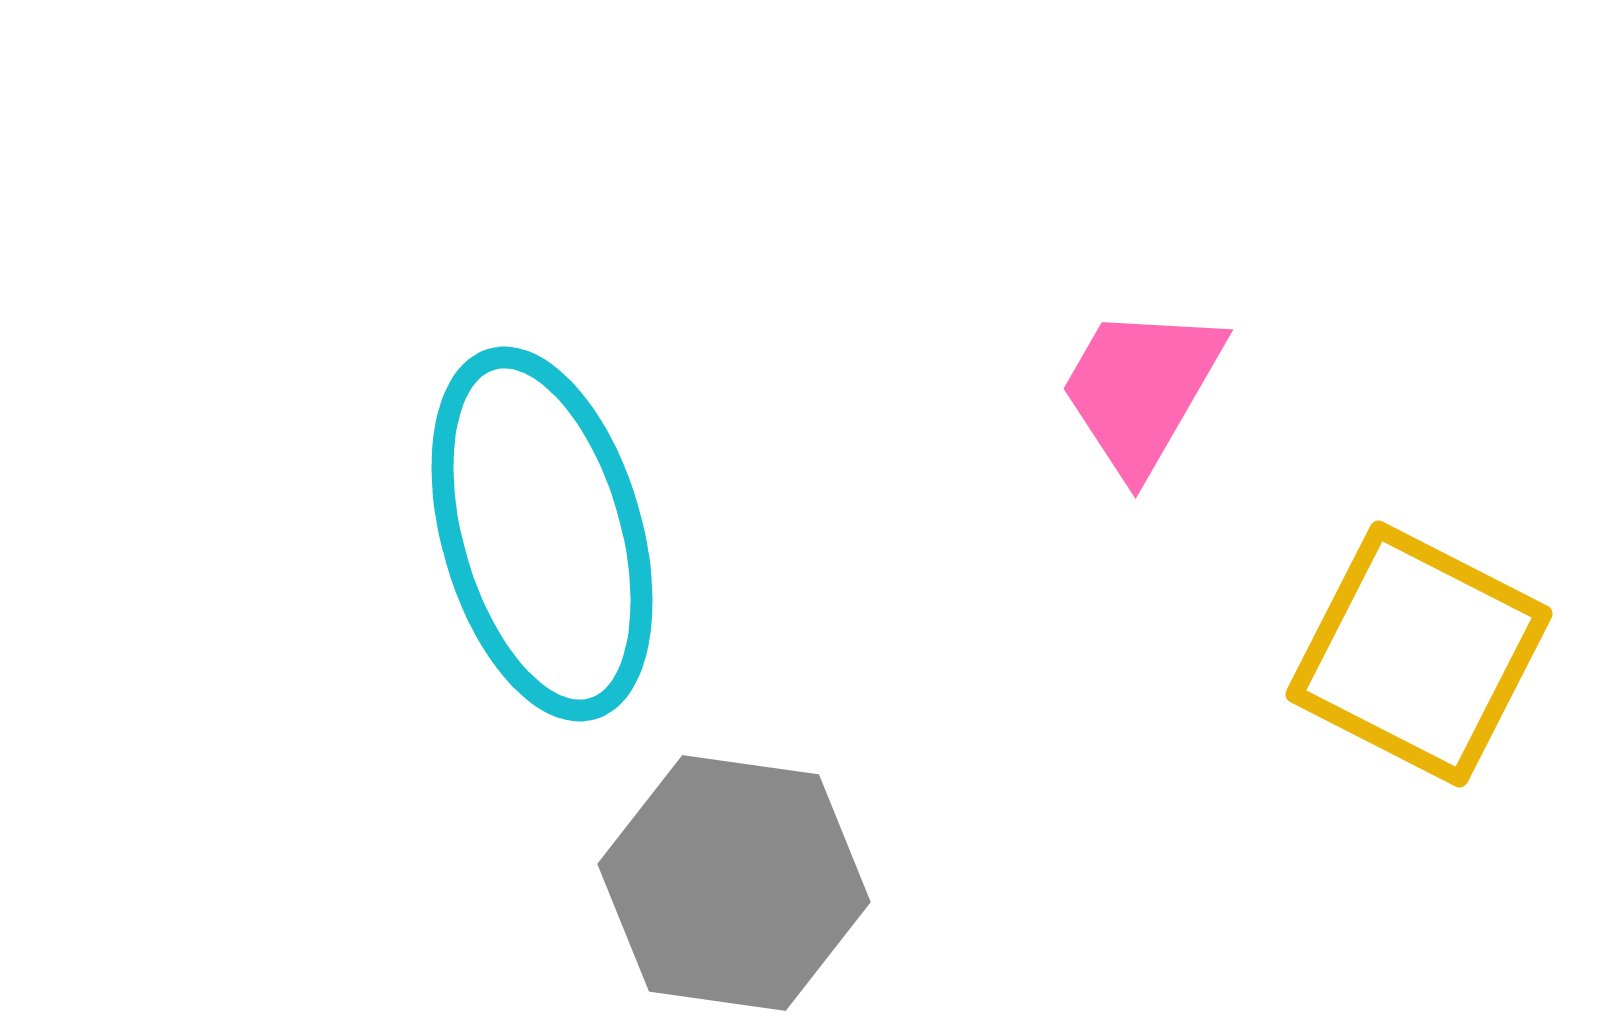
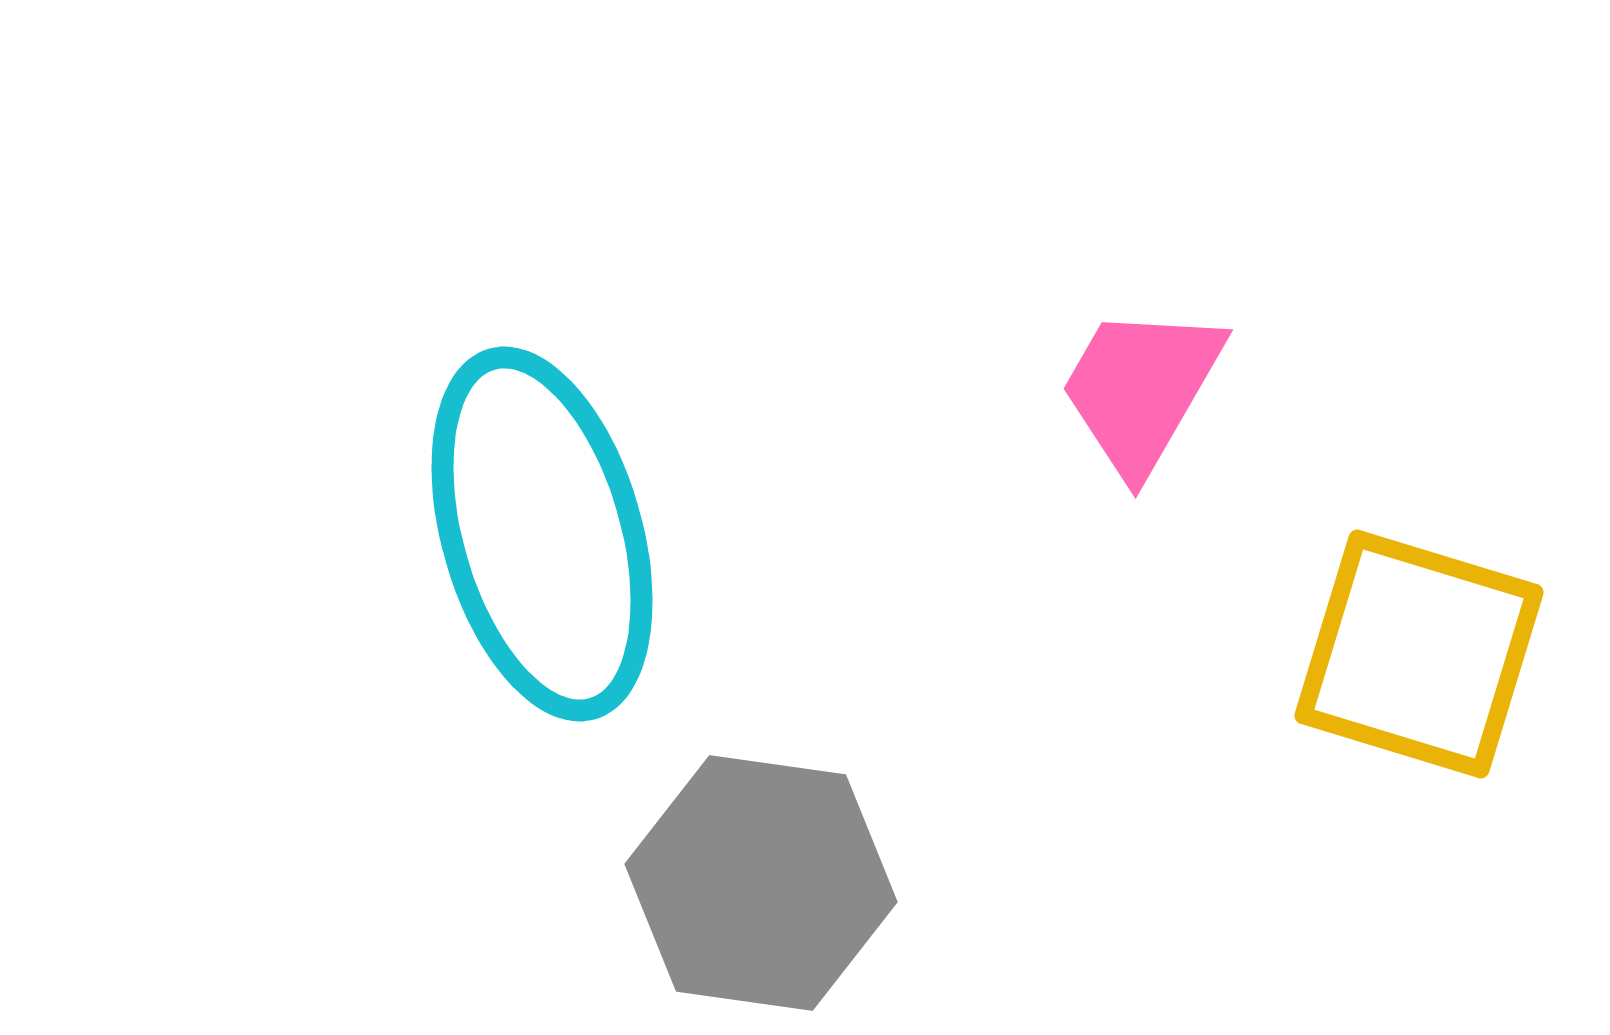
yellow square: rotated 10 degrees counterclockwise
gray hexagon: moved 27 px right
